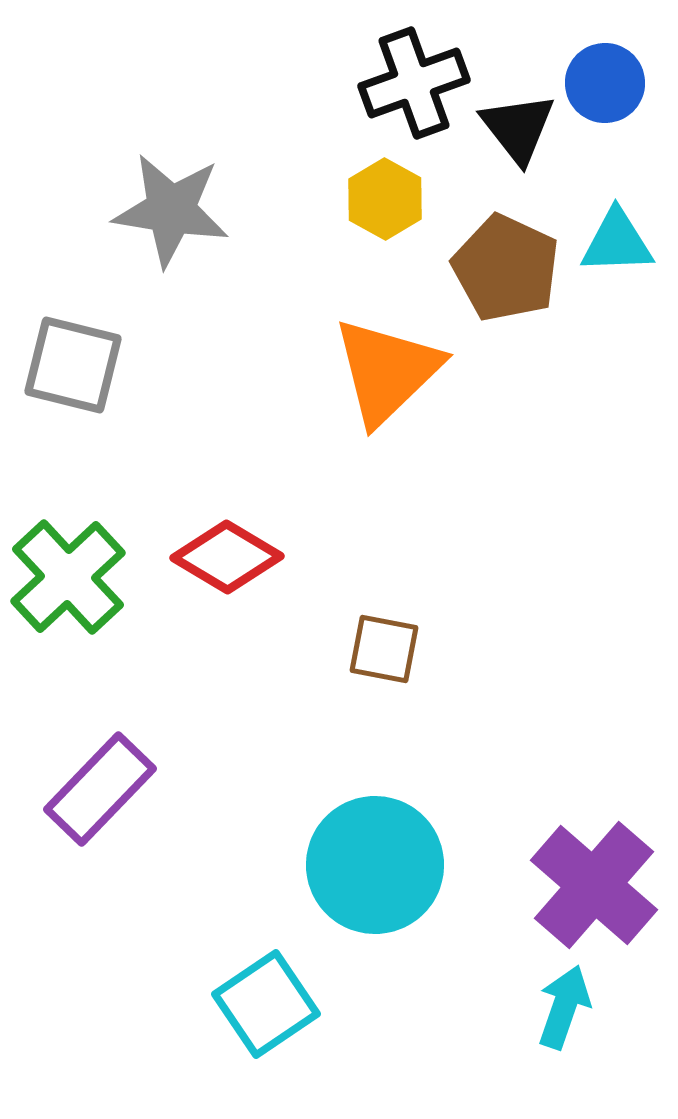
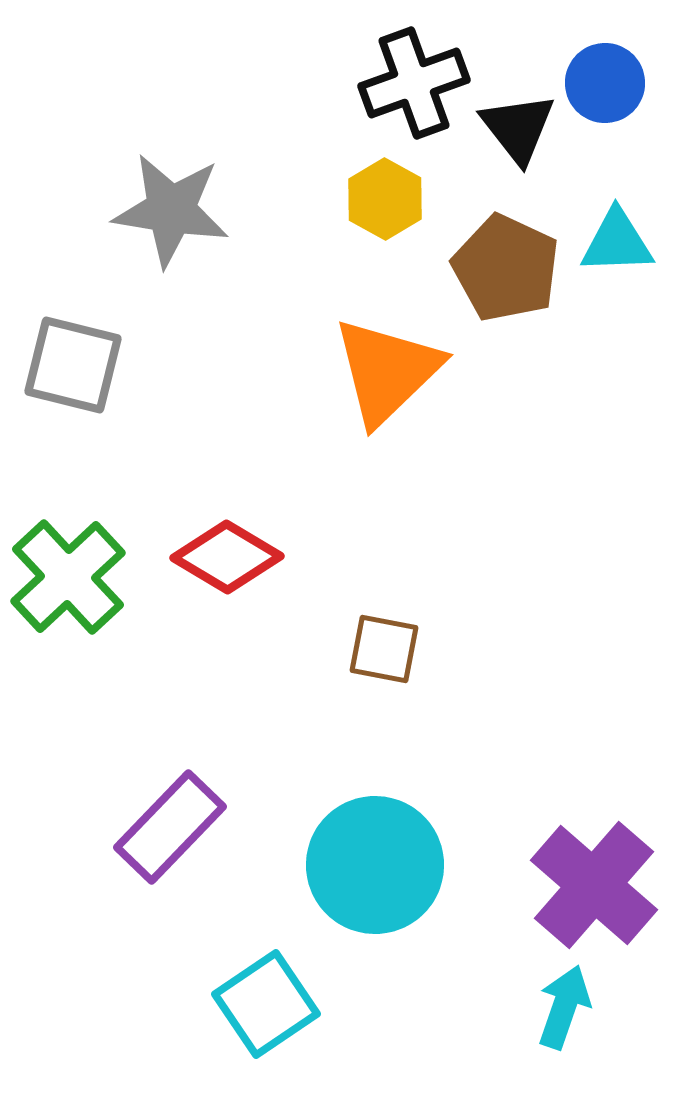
purple rectangle: moved 70 px right, 38 px down
